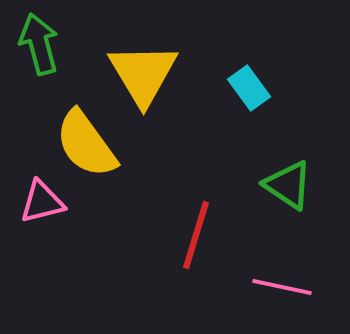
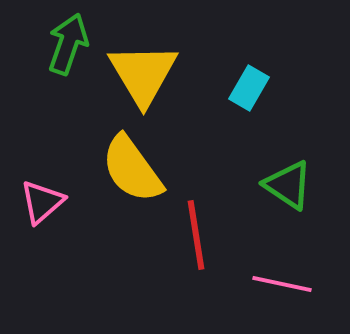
green arrow: moved 29 px right; rotated 34 degrees clockwise
cyan rectangle: rotated 66 degrees clockwise
yellow semicircle: moved 46 px right, 25 px down
pink triangle: rotated 27 degrees counterclockwise
red line: rotated 26 degrees counterclockwise
pink line: moved 3 px up
